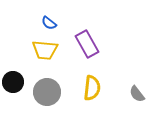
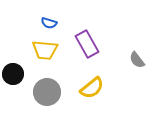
blue semicircle: rotated 21 degrees counterclockwise
black circle: moved 8 px up
yellow semicircle: rotated 45 degrees clockwise
gray semicircle: moved 34 px up
